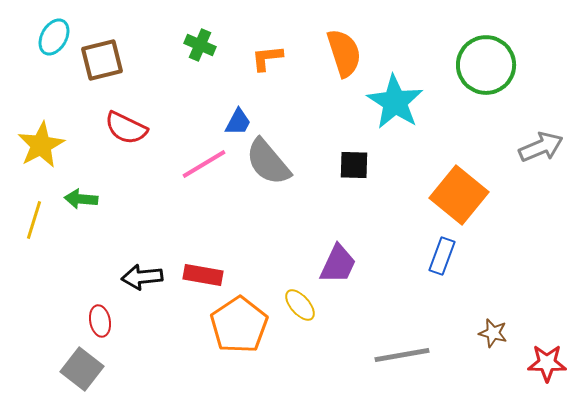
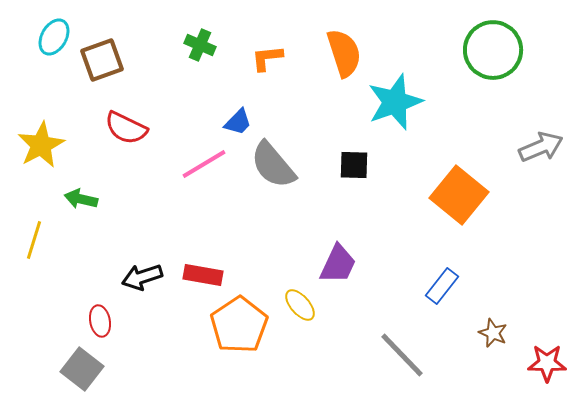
brown square: rotated 6 degrees counterclockwise
green circle: moved 7 px right, 15 px up
cyan star: rotated 20 degrees clockwise
blue trapezoid: rotated 16 degrees clockwise
gray semicircle: moved 5 px right, 3 px down
green arrow: rotated 8 degrees clockwise
yellow line: moved 20 px down
blue rectangle: moved 30 px down; rotated 18 degrees clockwise
black arrow: rotated 12 degrees counterclockwise
brown star: rotated 8 degrees clockwise
gray line: rotated 56 degrees clockwise
